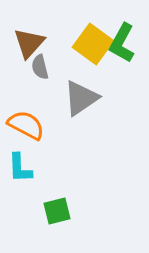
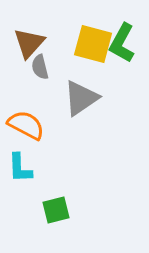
yellow square: rotated 21 degrees counterclockwise
green square: moved 1 px left, 1 px up
